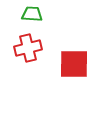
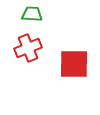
red cross: rotated 8 degrees counterclockwise
